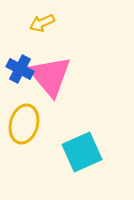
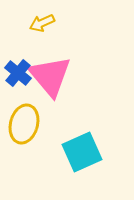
blue cross: moved 2 px left, 4 px down; rotated 12 degrees clockwise
